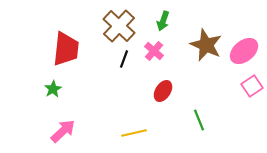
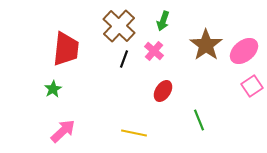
brown star: rotated 12 degrees clockwise
yellow line: rotated 25 degrees clockwise
